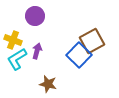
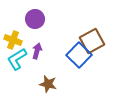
purple circle: moved 3 px down
